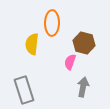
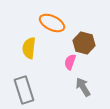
orange ellipse: rotated 65 degrees counterclockwise
yellow semicircle: moved 3 px left, 4 px down
gray arrow: rotated 42 degrees counterclockwise
